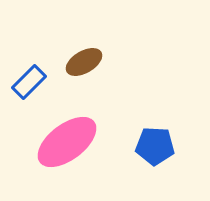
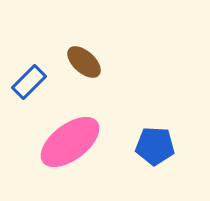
brown ellipse: rotated 72 degrees clockwise
pink ellipse: moved 3 px right
